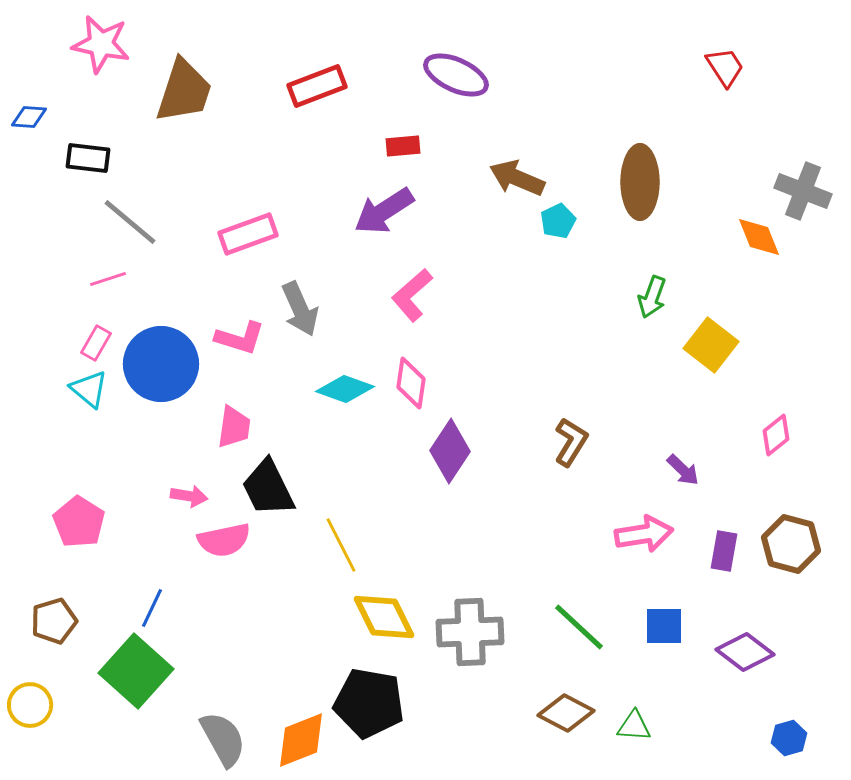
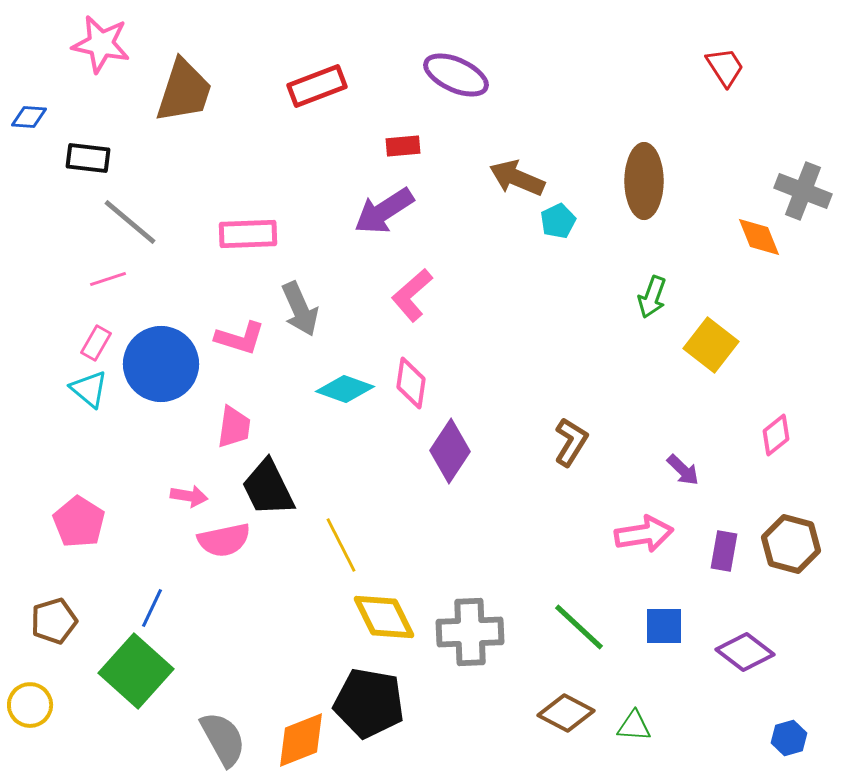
brown ellipse at (640, 182): moved 4 px right, 1 px up
pink rectangle at (248, 234): rotated 18 degrees clockwise
